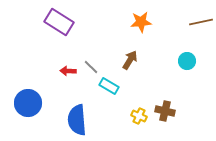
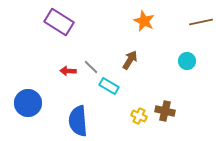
orange star: moved 3 px right, 1 px up; rotated 30 degrees clockwise
blue semicircle: moved 1 px right, 1 px down
